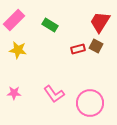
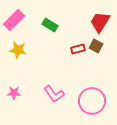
pink circle: moved 2 px right, 2 px up
